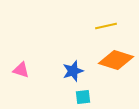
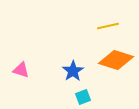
yellow line: moved 2 px right
blue star: rotated 15 degrees counterclockwise
cyan square: rotated 14 degrees counterclockwise
